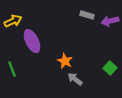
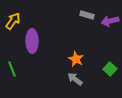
yellow arrow: rotated 30 degrees counterclockwise
purple ellipse: rotated 25 degrees clockwise
orange star: moved 11 px right, 2 px up
green square: moved 1 px down
